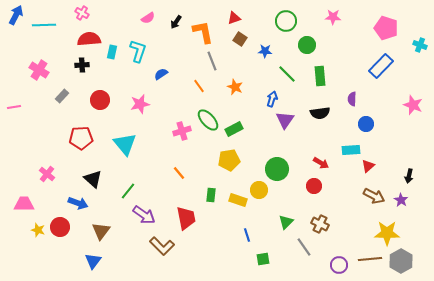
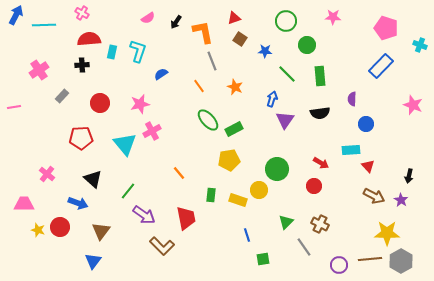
pink cross at (39, 70): rotated 24 degrees clockwise
red circle at (100, 100): moved 3 px down
pink cross at (182, 131): moved 30 px left; rotated 12 degrees counterclockwise
red triangle at (368, 166): rotated 32 degrees counterclockwise
